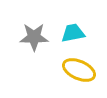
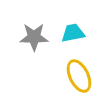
yellow ellipse: moved 6 px down; rotated 40 degrees clockwise
